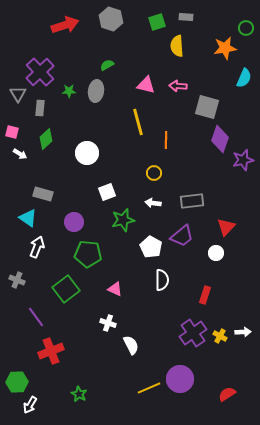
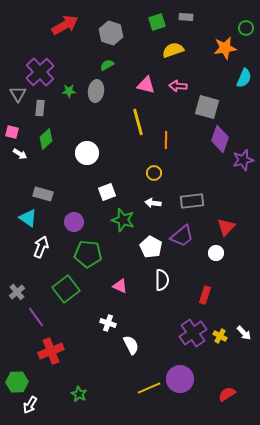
gray hexagon at (111, 19): moved 14 px down
red arrow at (65, 25): rotated 12 degrees counterclockwise
yellow semicircle at (177, 46): moved 4 px left, 4 px down; rotated 75 degrees clockwise
green star at (123, 220): rotated 30 degrees clockwise
white arrow at (37, 247): moved 4 px right
gray cross at (17, 280): moved 12 px down; rotated 28 degrees clockwise
pink triangle at (115, 289): moved 5 px right, 3 px up
white arrow at (243, 332): moved 1 px right, 1 px down; rotated 49 degrees clockwise
